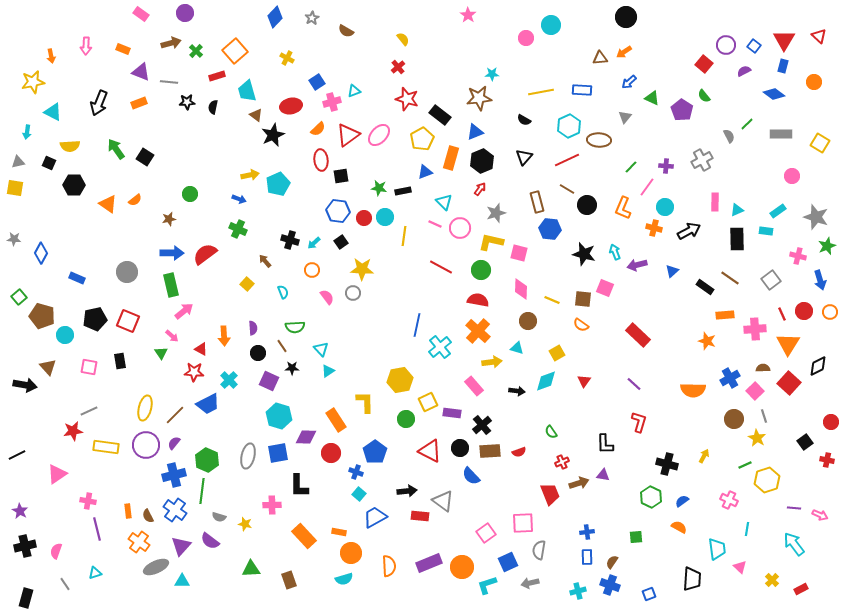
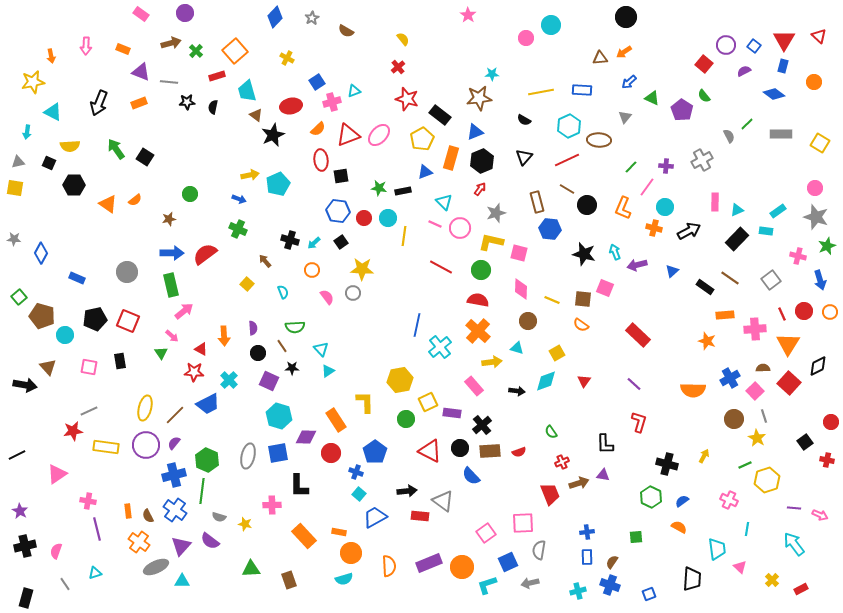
red triangle at (348, 135): rotated 15 degrees clockwise
pink circle at (792, 176): moved 23 px right, 12 px down
cyan circle at (385, 217): moved 3 px right, 1 px down
black rectangle at (737, 239): rotated 45 degrees clockwise
